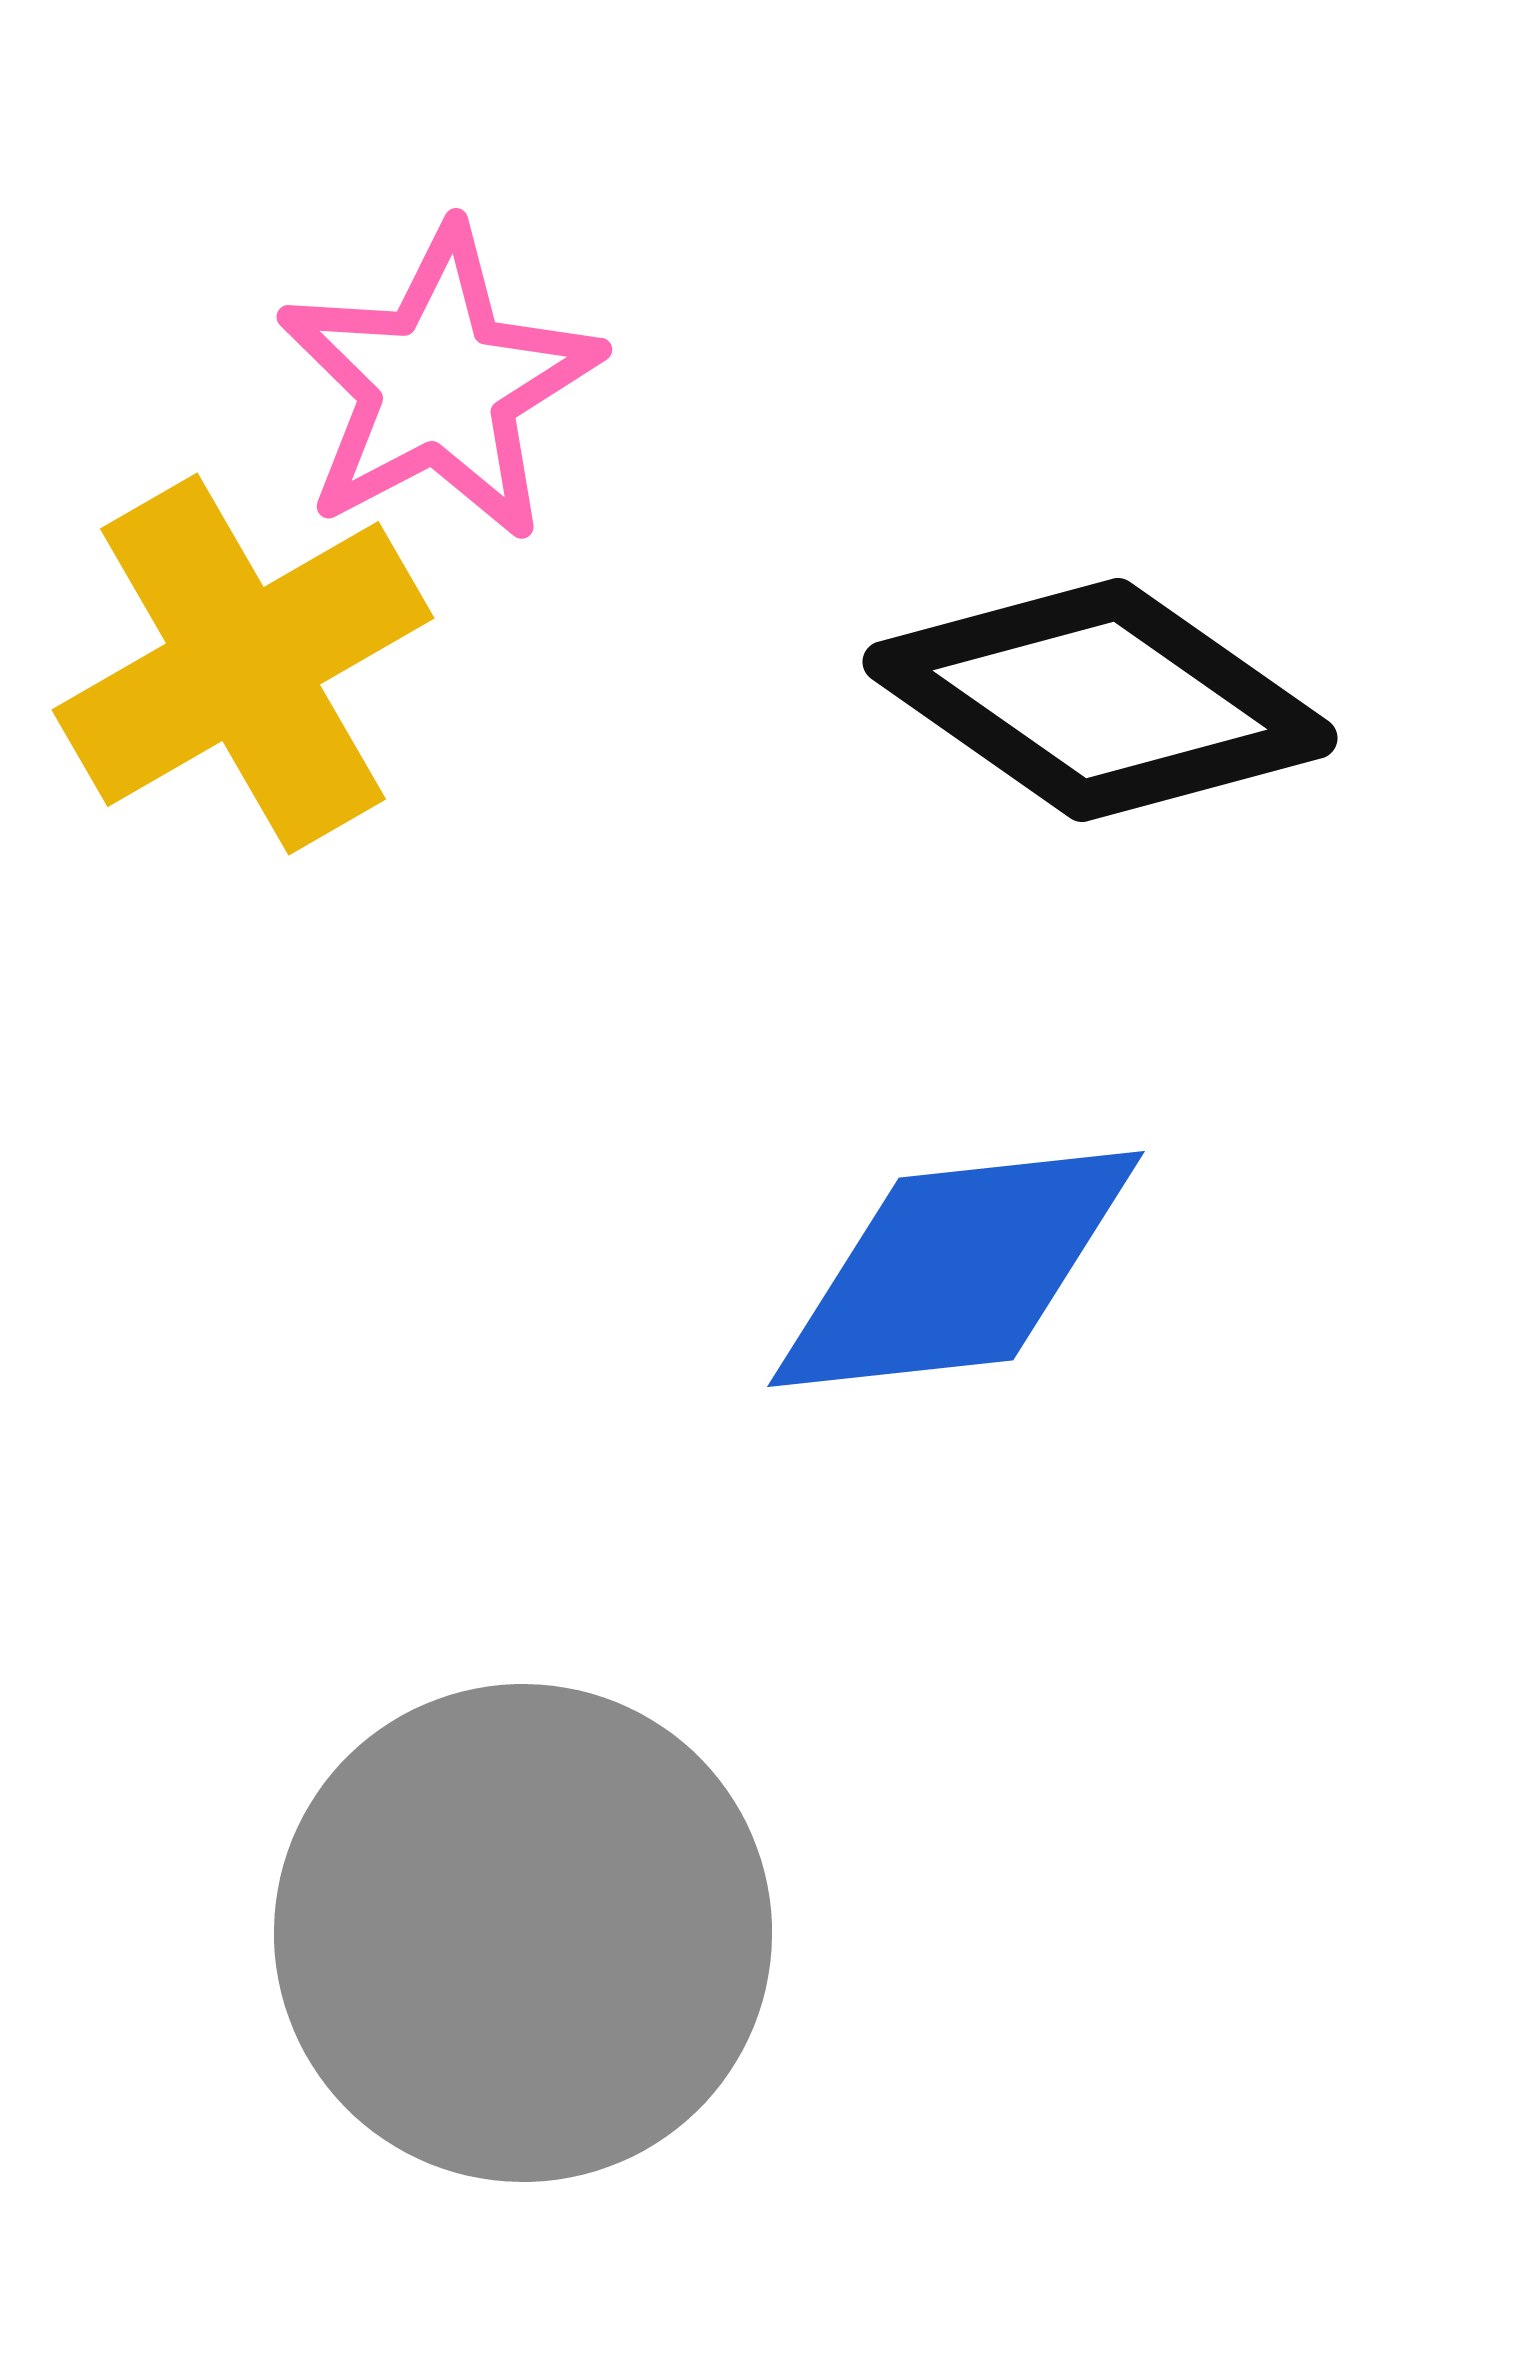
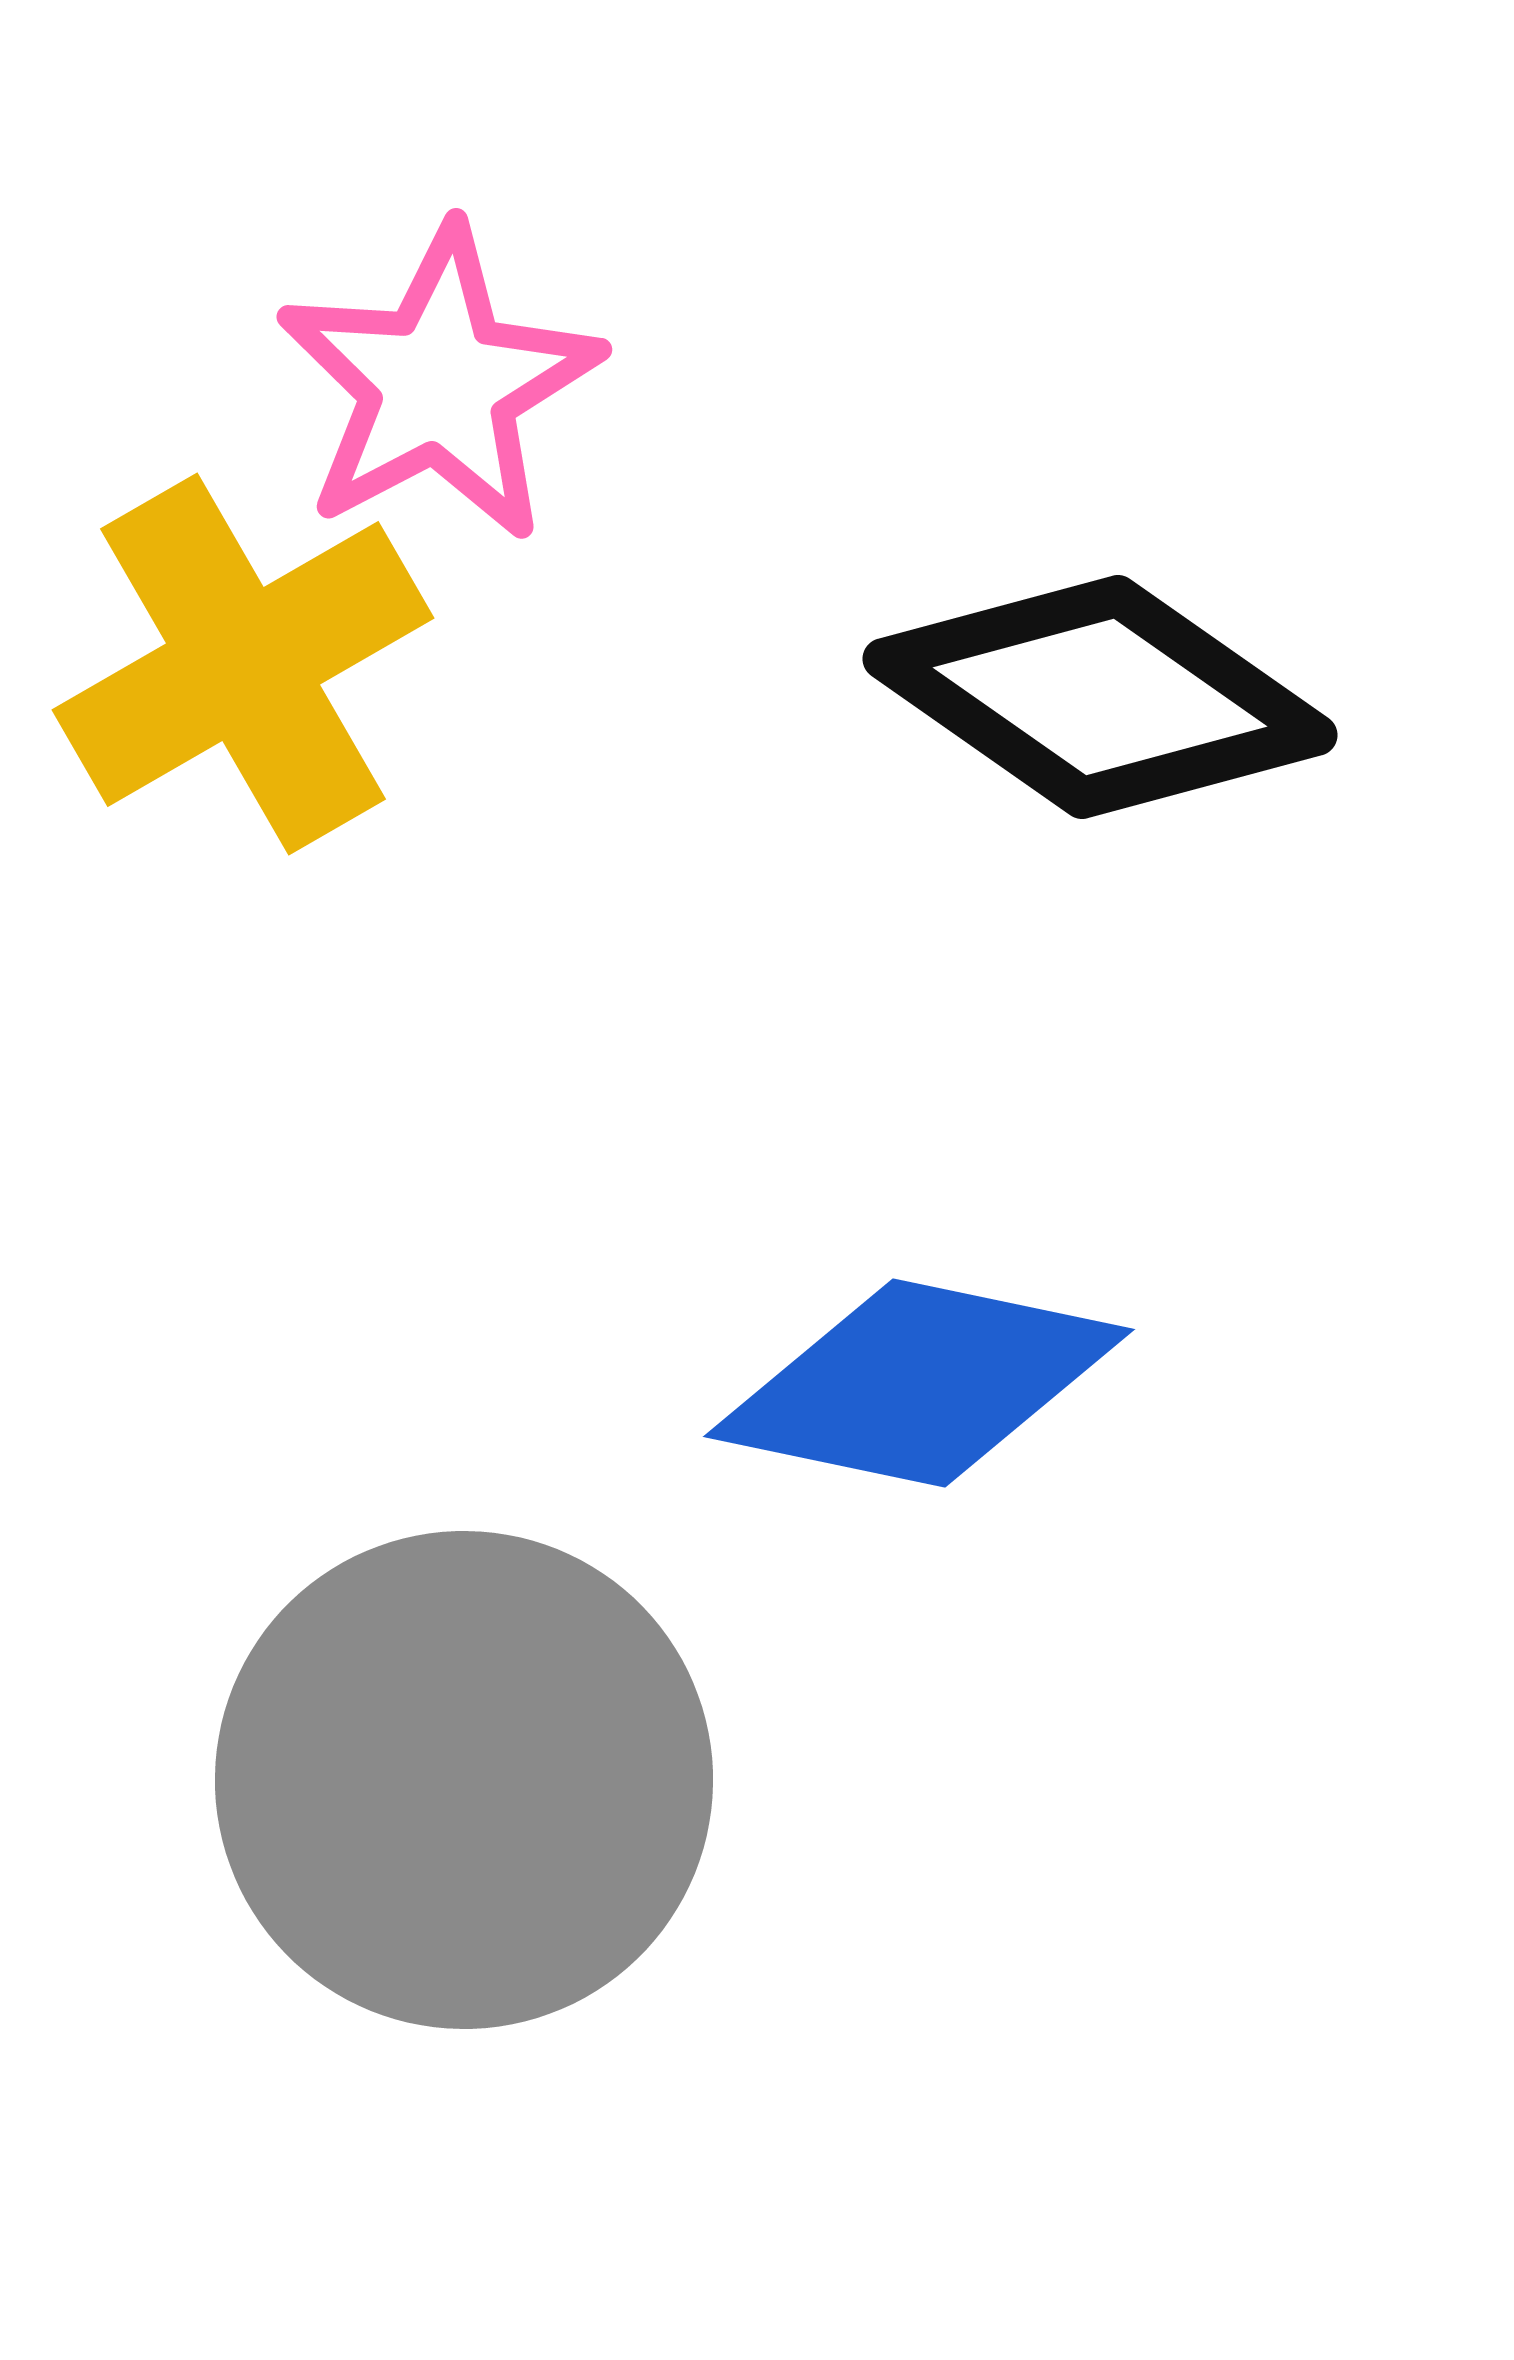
black diamond: moved 3 px up
blue diamond: moved 37 px left, 114 px down; rotated 18 degrees clockwise
gray circle: moved 59 px left, 153 px up
